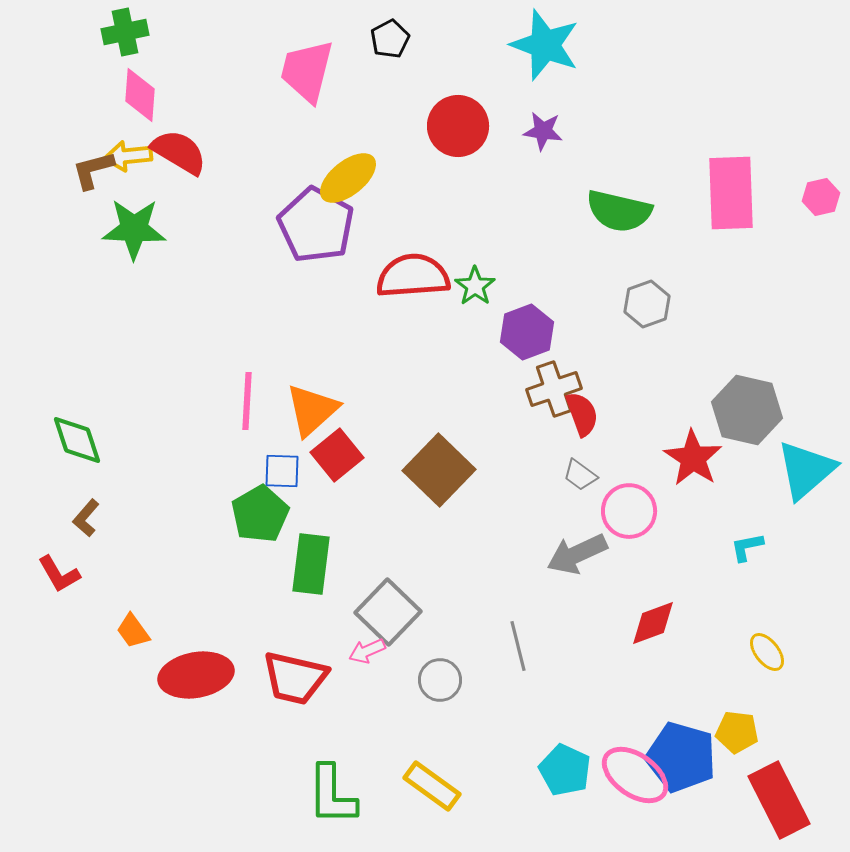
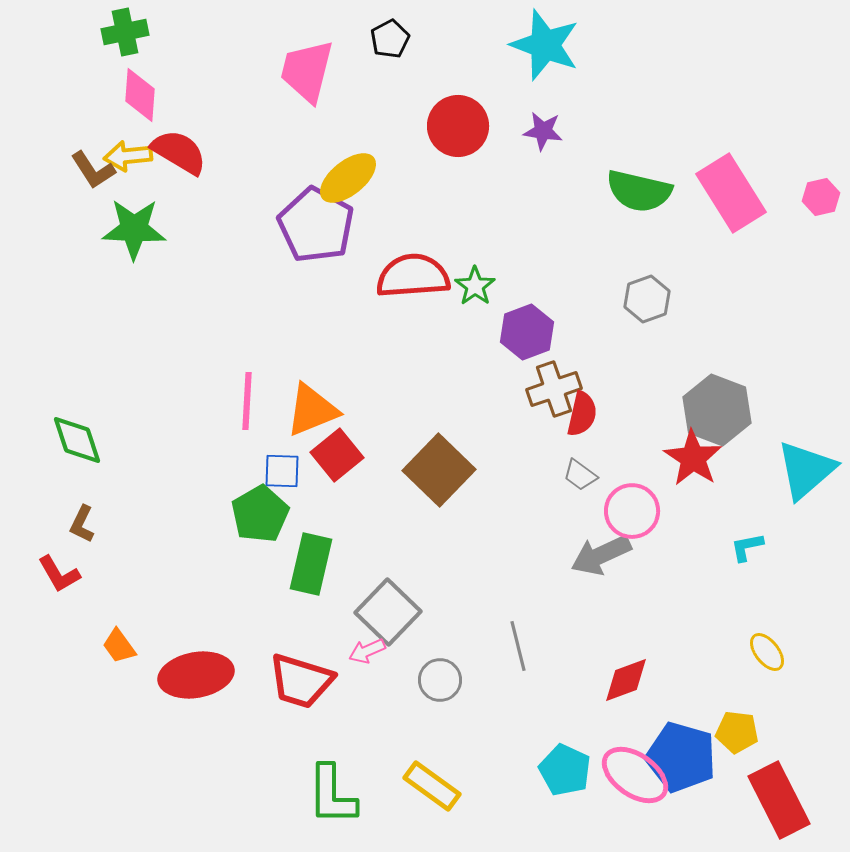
brown L-shape at (93, 170): rotated 108 degrees counterclockwise
pink rectangle at (731, 193): rotated 30 degrees counterclockwise
green semicircle at (619, 211): moved 20 px right, 20 px up
gray hexagon at (647, 304): moved 5 px up
orange triangle at (312, 410): rotated 20 degrees clockwise
gray hexagon at (747, 410): moved 30 px left; rotated 8 degrees clockwise
red semicircle at (582, 414): rotated 33 degrees clockwise
pink circle at (629, 511): moved 3 px right
brown L-shape at (86, 518): moved 4 px left, 6 px down; rotated 15 degrees counterclockwise
gray arrow at (577, 554): moved 24 px right, 1 px down
green rectangle at (311, 564): rotated 6 degrees clockwise
red diamond at (653, 623): moved 27 px left, 57 px down
orange trapezoid at (133, 631): moved 14 px left, 15 px down
red trapezoid at (295, 678): moved 6 px right, 3 px down; rotated 4 degrees clockwise
